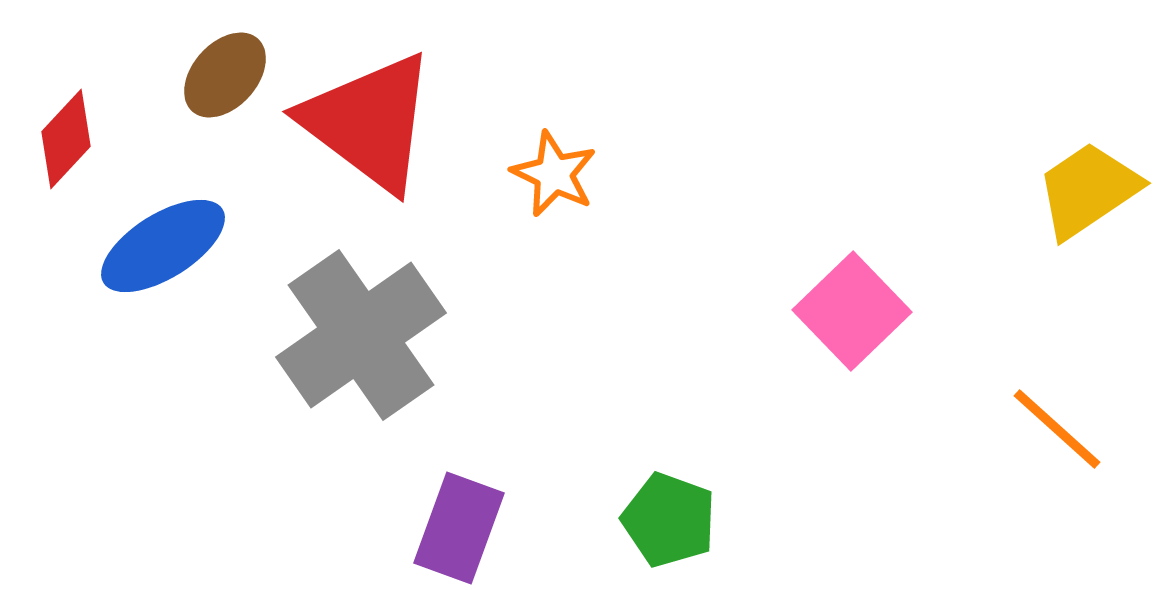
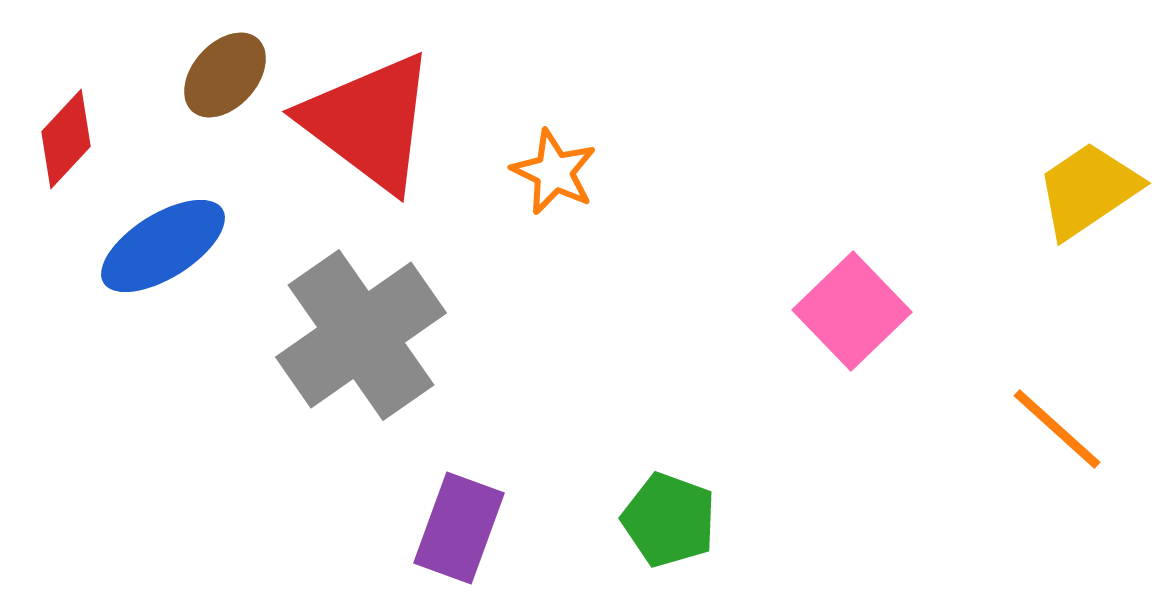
orange star: moved 2 px up
